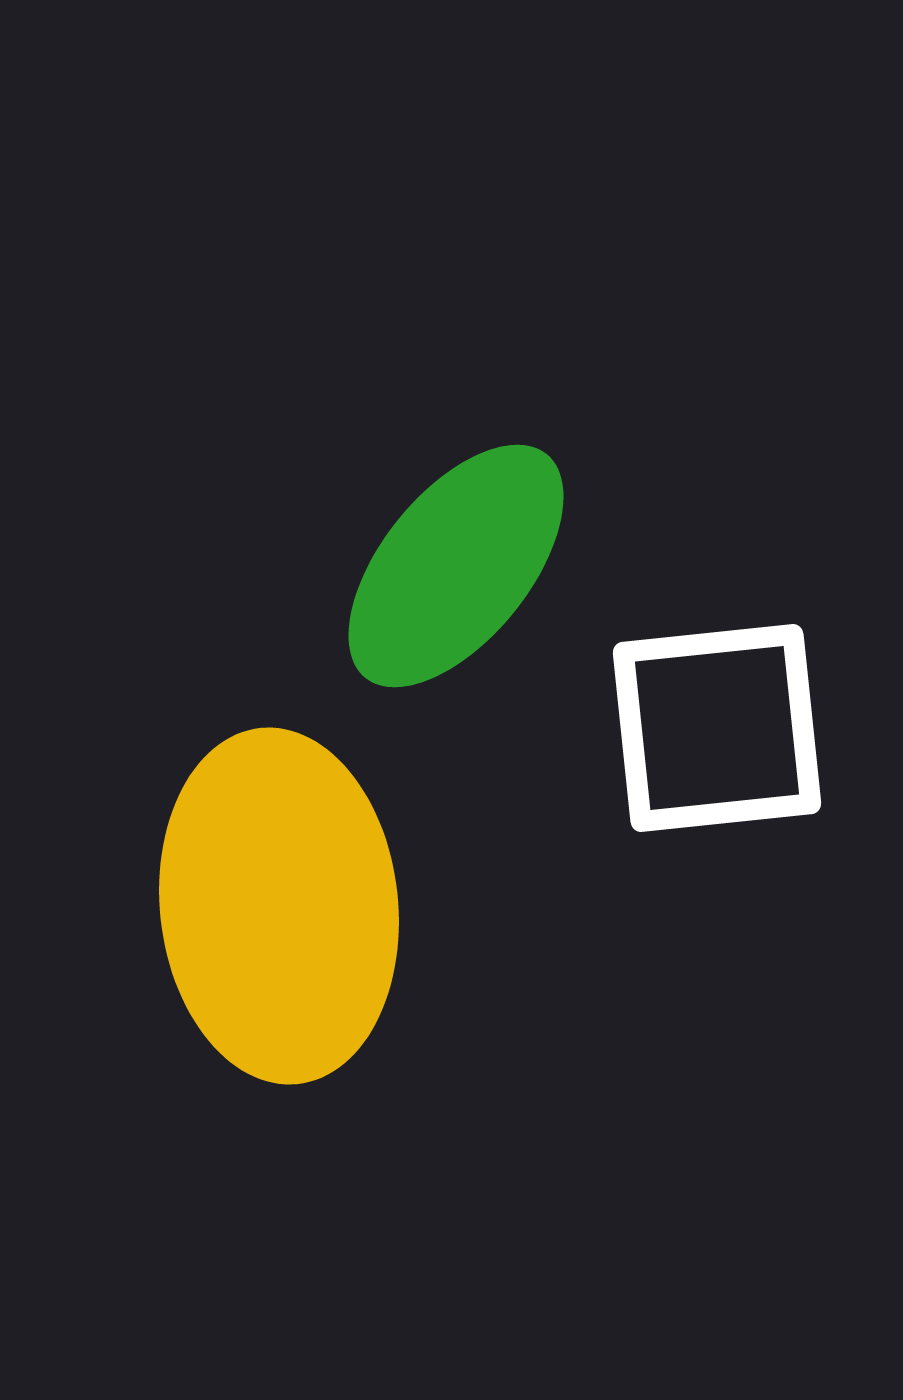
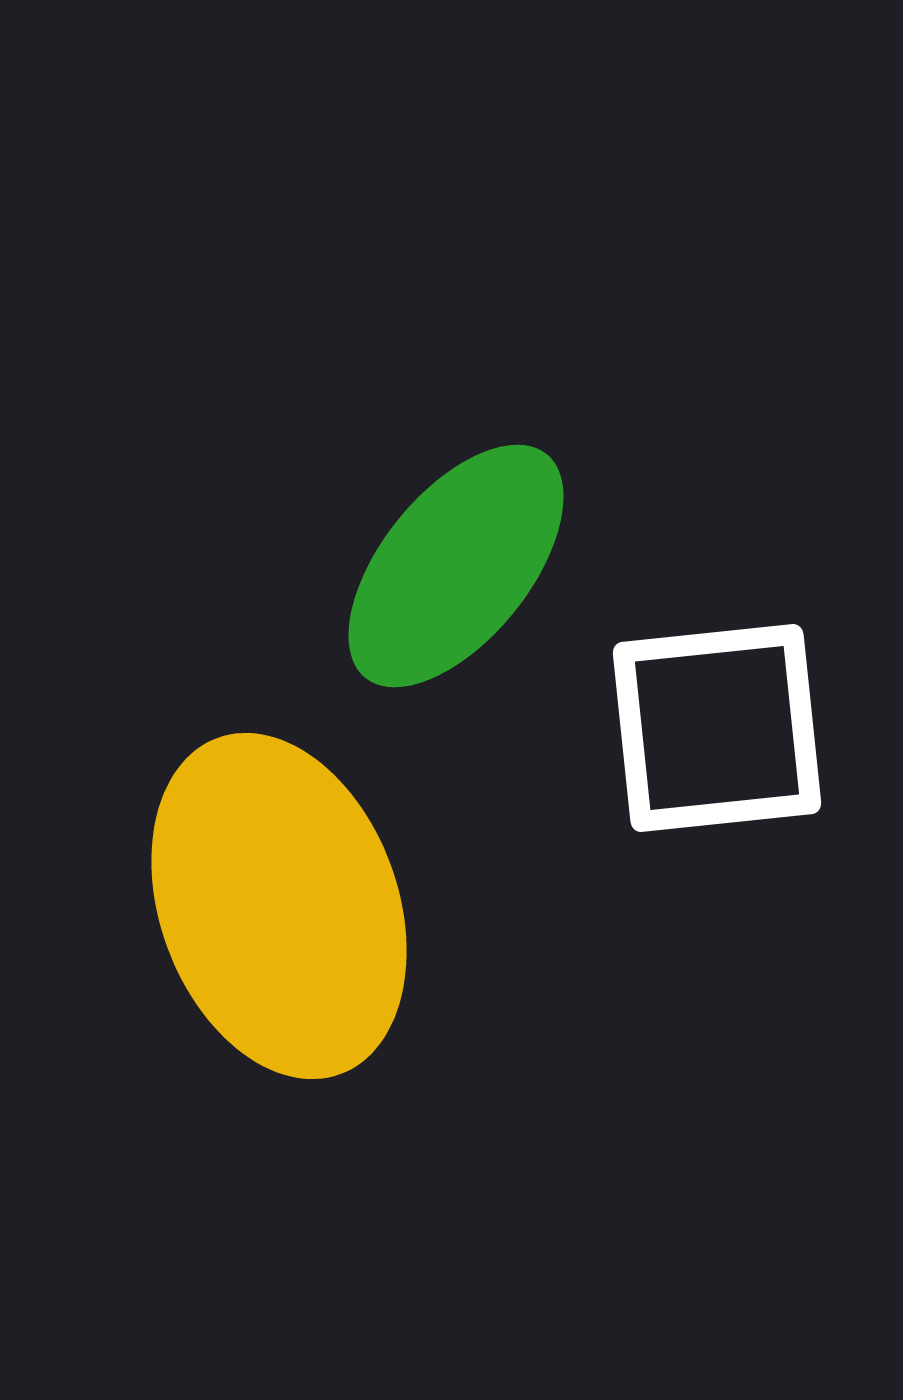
yellow ellipse: rotated 14 degrees counterclockwise
